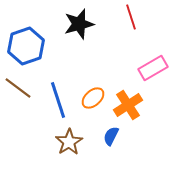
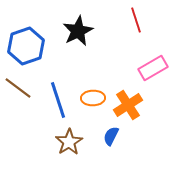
red line: moved 5 px right, 3 px down
black star: moved 1 px left, 7 px down; rotated 12 degrees counterclockwise
orange ellipse: rotated 40 degrees clockwise
